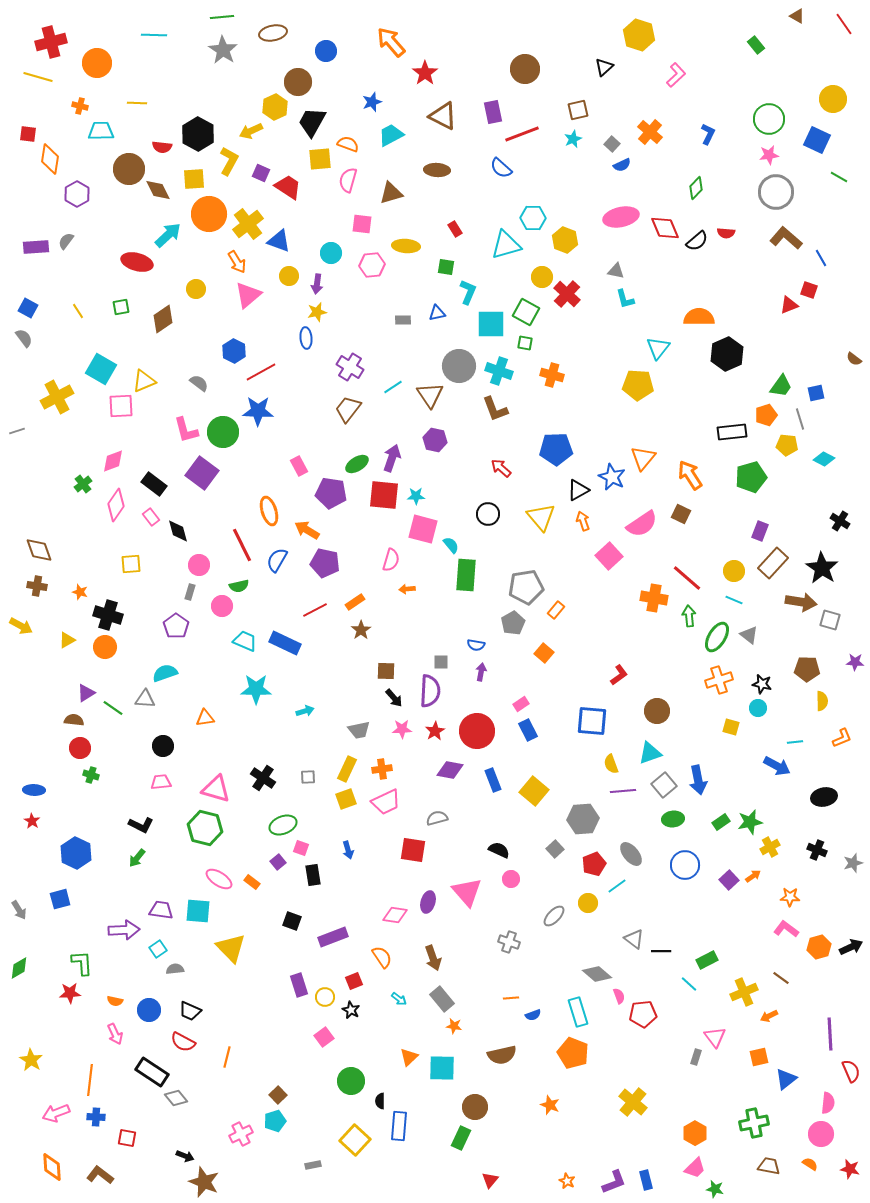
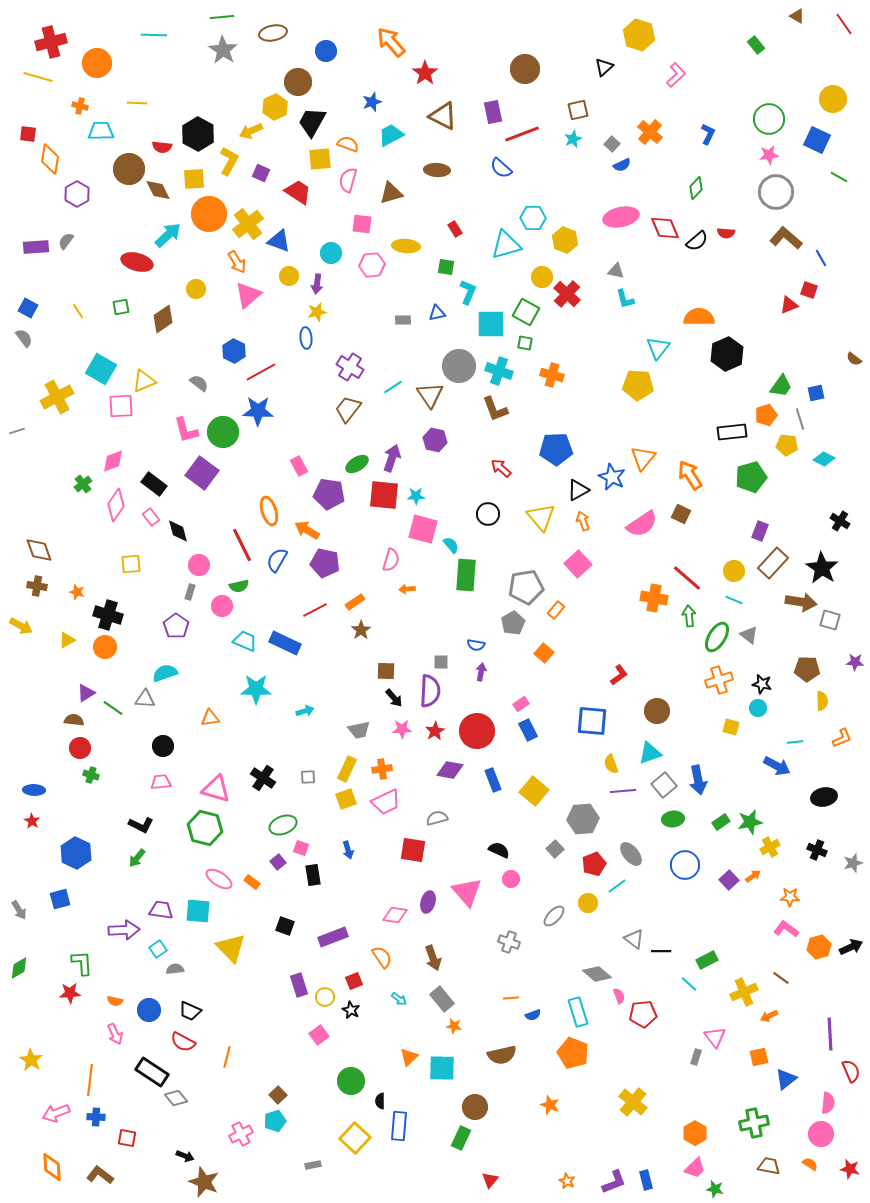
red trapezoid at (288, 187): moved 10 px right, 5 px down
purple pentagon at (331, 493): moved 2 px left, 1 px down
pink square at (609, 556): moved 31 px left, 8 px down
orange star at (80, 592): moved 3 px left
orange triangle at (205, 718): moved 5 px right
black square at (292, 921): moved 7 px left, 5 px down
pink square at (324, 1037): moved 5 px left, 2 px up
yellow square at (355, 1140): moved 2 px up
